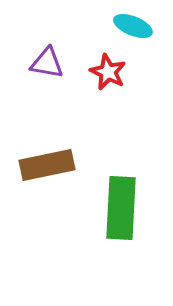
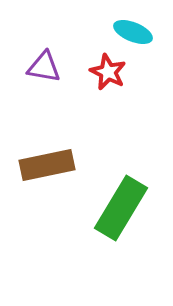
cyan ellipse: moved 6 px down
purple triangle: moved 3 px left, 4 px down
green rectangle: rotated 28 degrees clockwise
